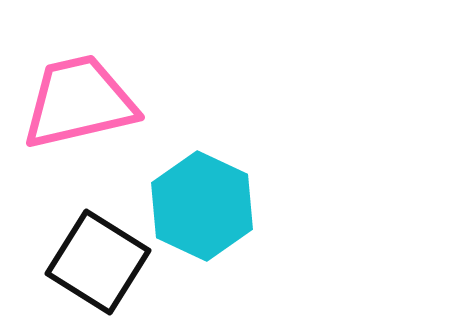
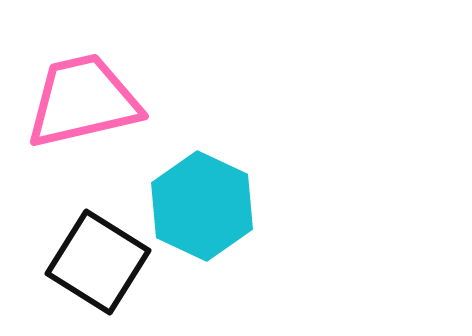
pink trapezoid: moved 4 px right, 1 px up
